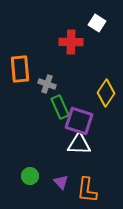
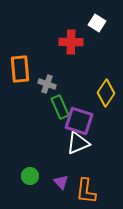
white triangle: moved 1 px left, 1 px up; rotated 25 degrees counterclockwise
orange L-shape: moved 1 px left, 1 px down
